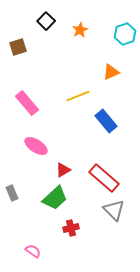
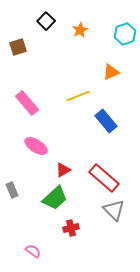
gray rectangle: moved 3 px up
